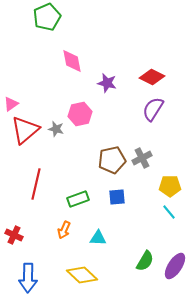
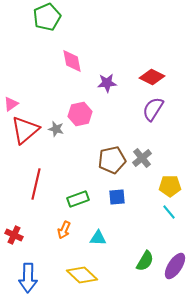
purple star: rotated 18 degrees counterclockwise
gray cross: rotated 12 degrees counterclockwise
